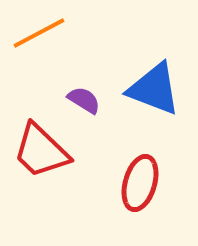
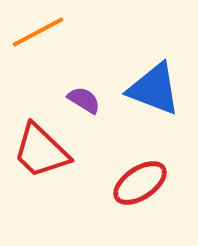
orange line: moved 1 px left, 1 px up
red ellipse: rotated 40 degrees clockwise
